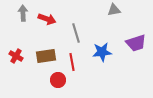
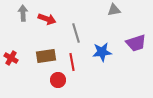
red cross: moved 5 px left, 2 px down
